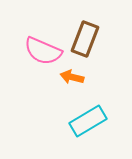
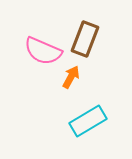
orange arrow: moved 1 px left; rotated 105 degrees clockwise
